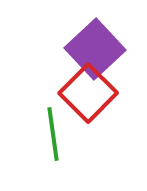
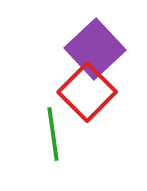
red square: moved 1 px left, 1 px up
